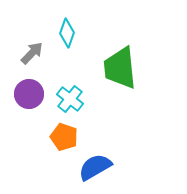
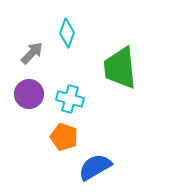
cyan cross: rotated 24 degrees counterclockwise
